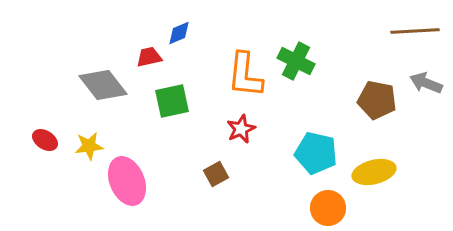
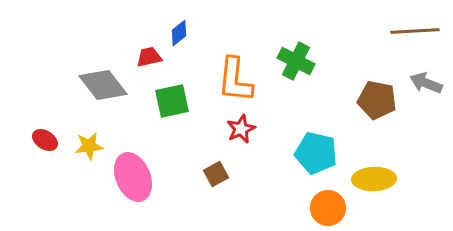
blue diamond: rotated 16 degrees counterclockwise
orange L-shape: moved 10 px left, 5 px down
yellow ellipse: moved 7 px down; rotated 12 degrees clockwise
pink ellipse: moved 6 px right, 4 px up
